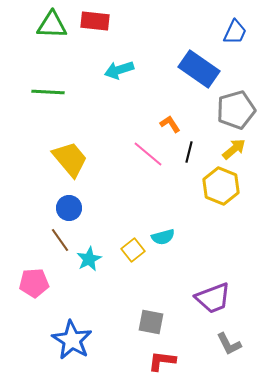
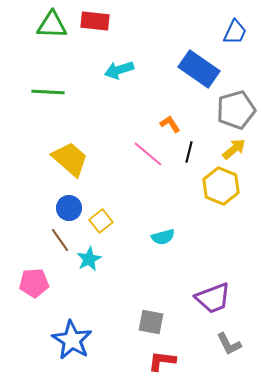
yellow trapezoid: rotated 9 degrees counterclockwise
yellow square: moved 32 px left, 29 px up
